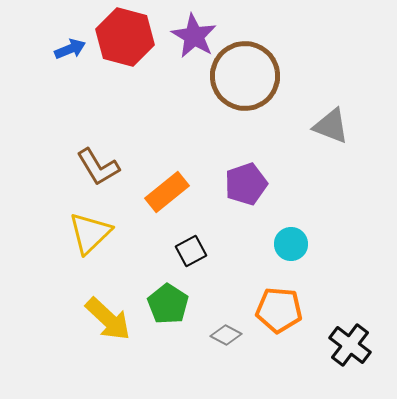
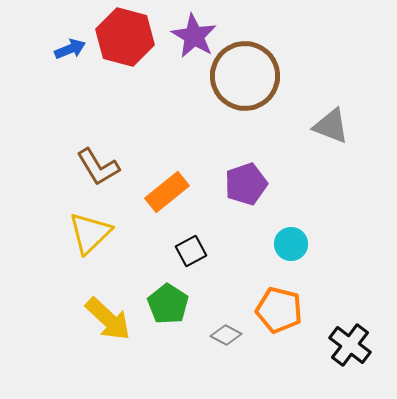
orange pentagon: rotated 9 degrees clockwise
